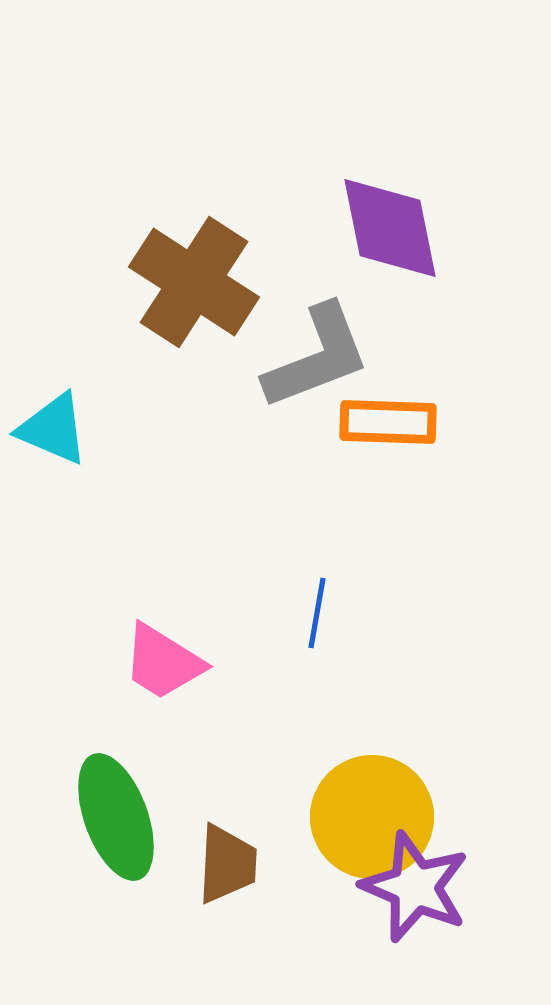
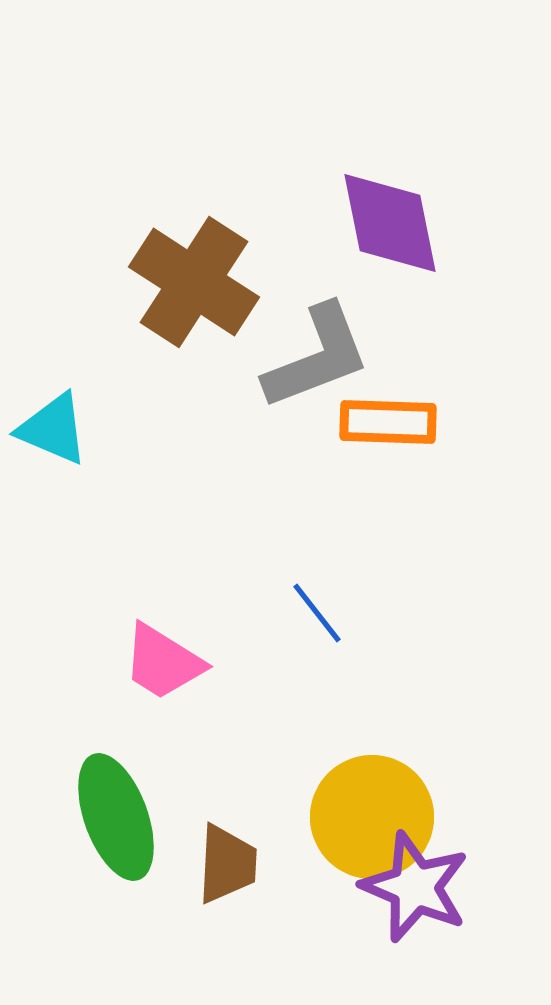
purple diamond: moved 5 px up
blue line: rotated 48 degrees counterclockwise
